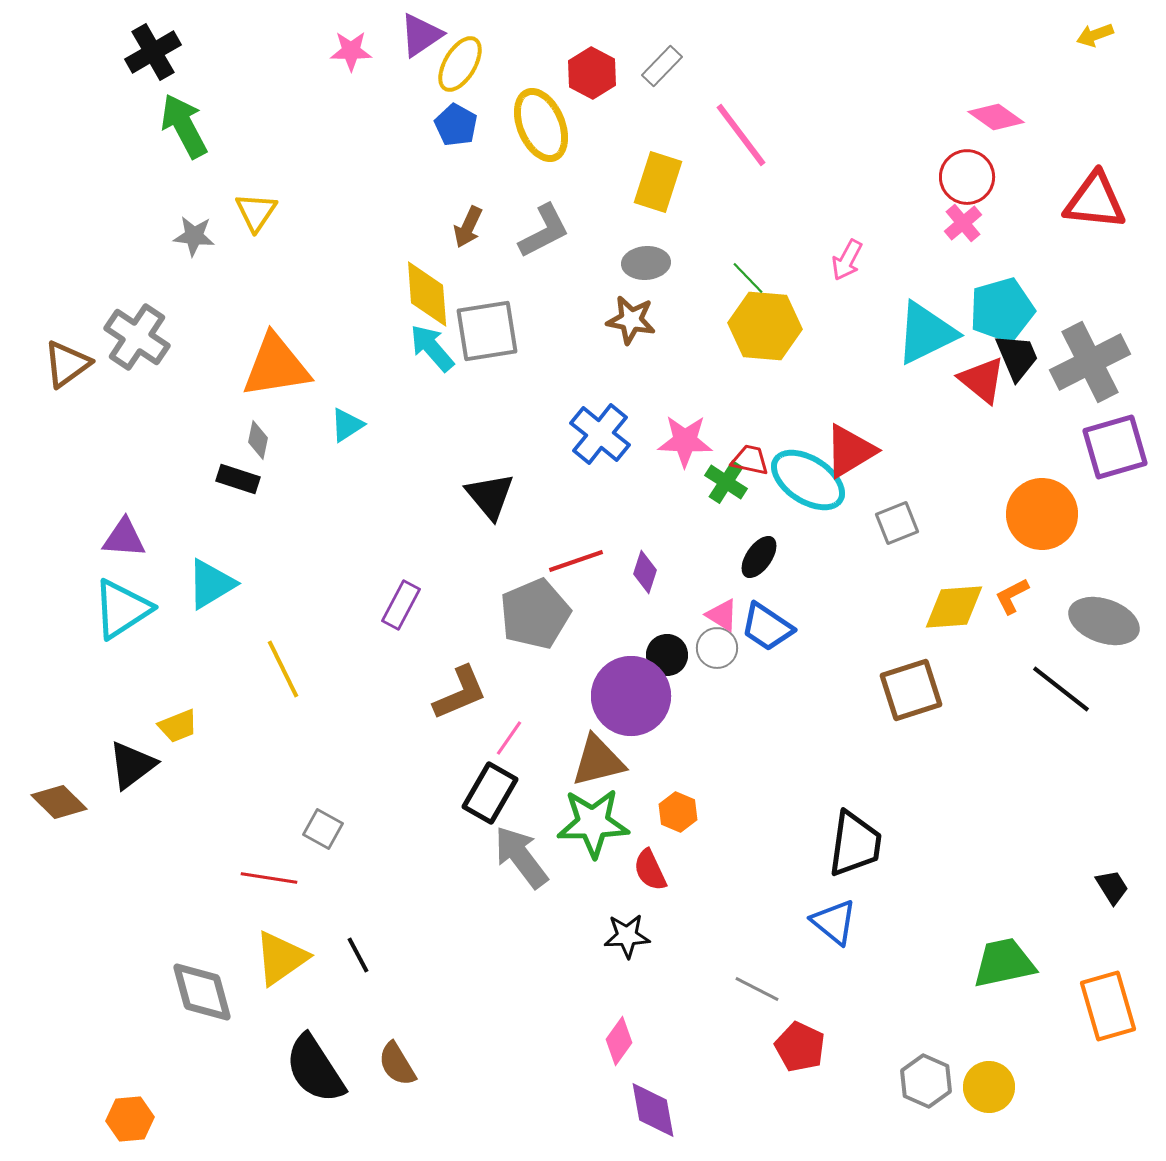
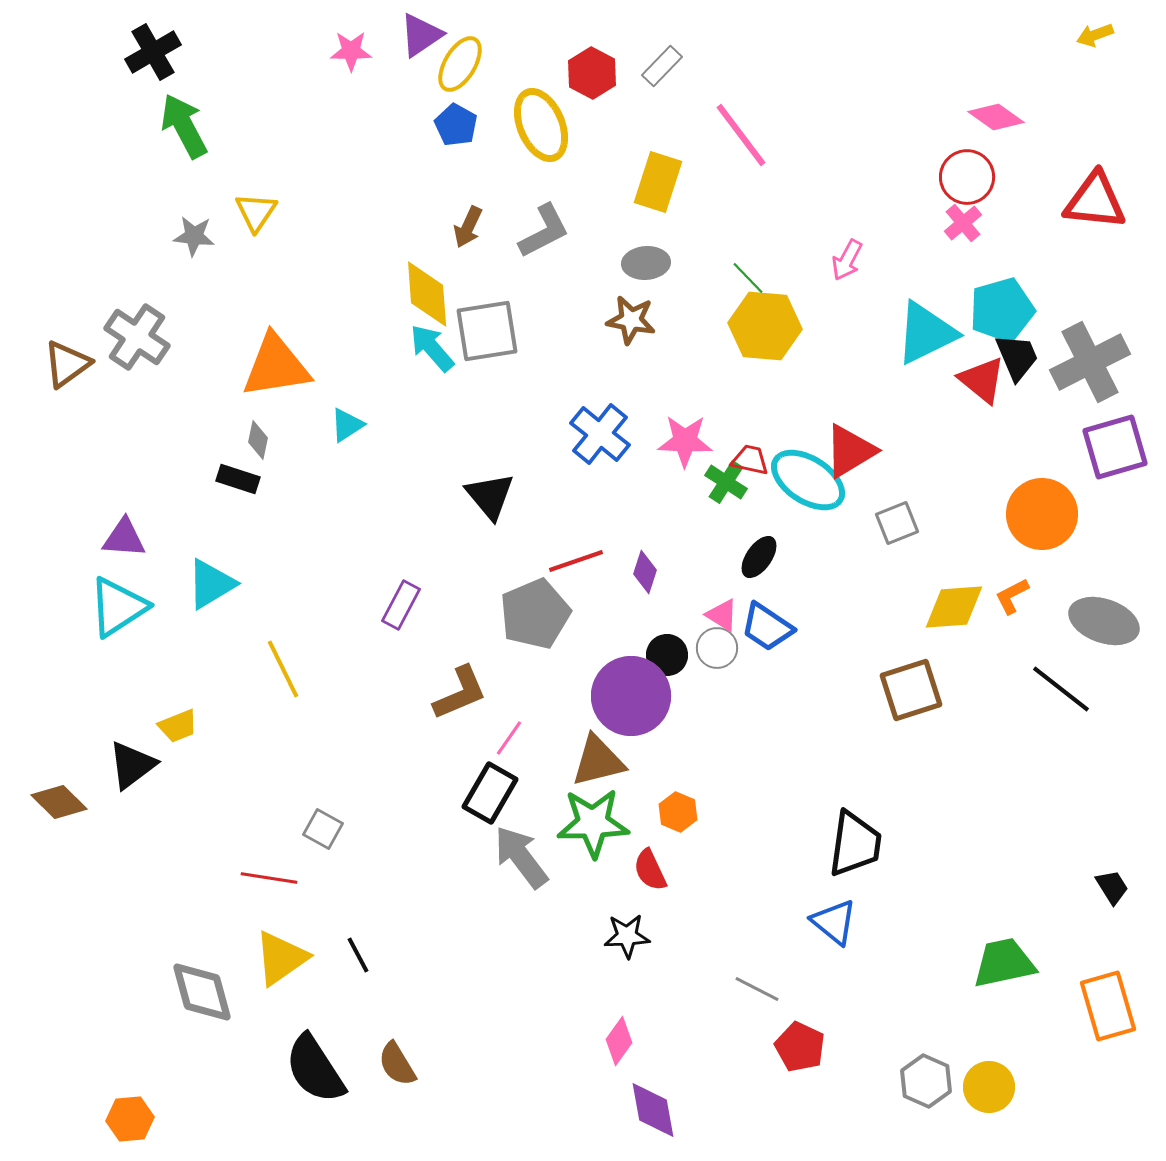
cyan triangle at (122, 609): moved 4 px left, 2 px up
